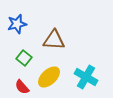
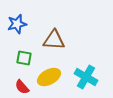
green square: rotated 28 degrees counterclockwise
yellow ellipse: rotated 15 degrees clockwise
